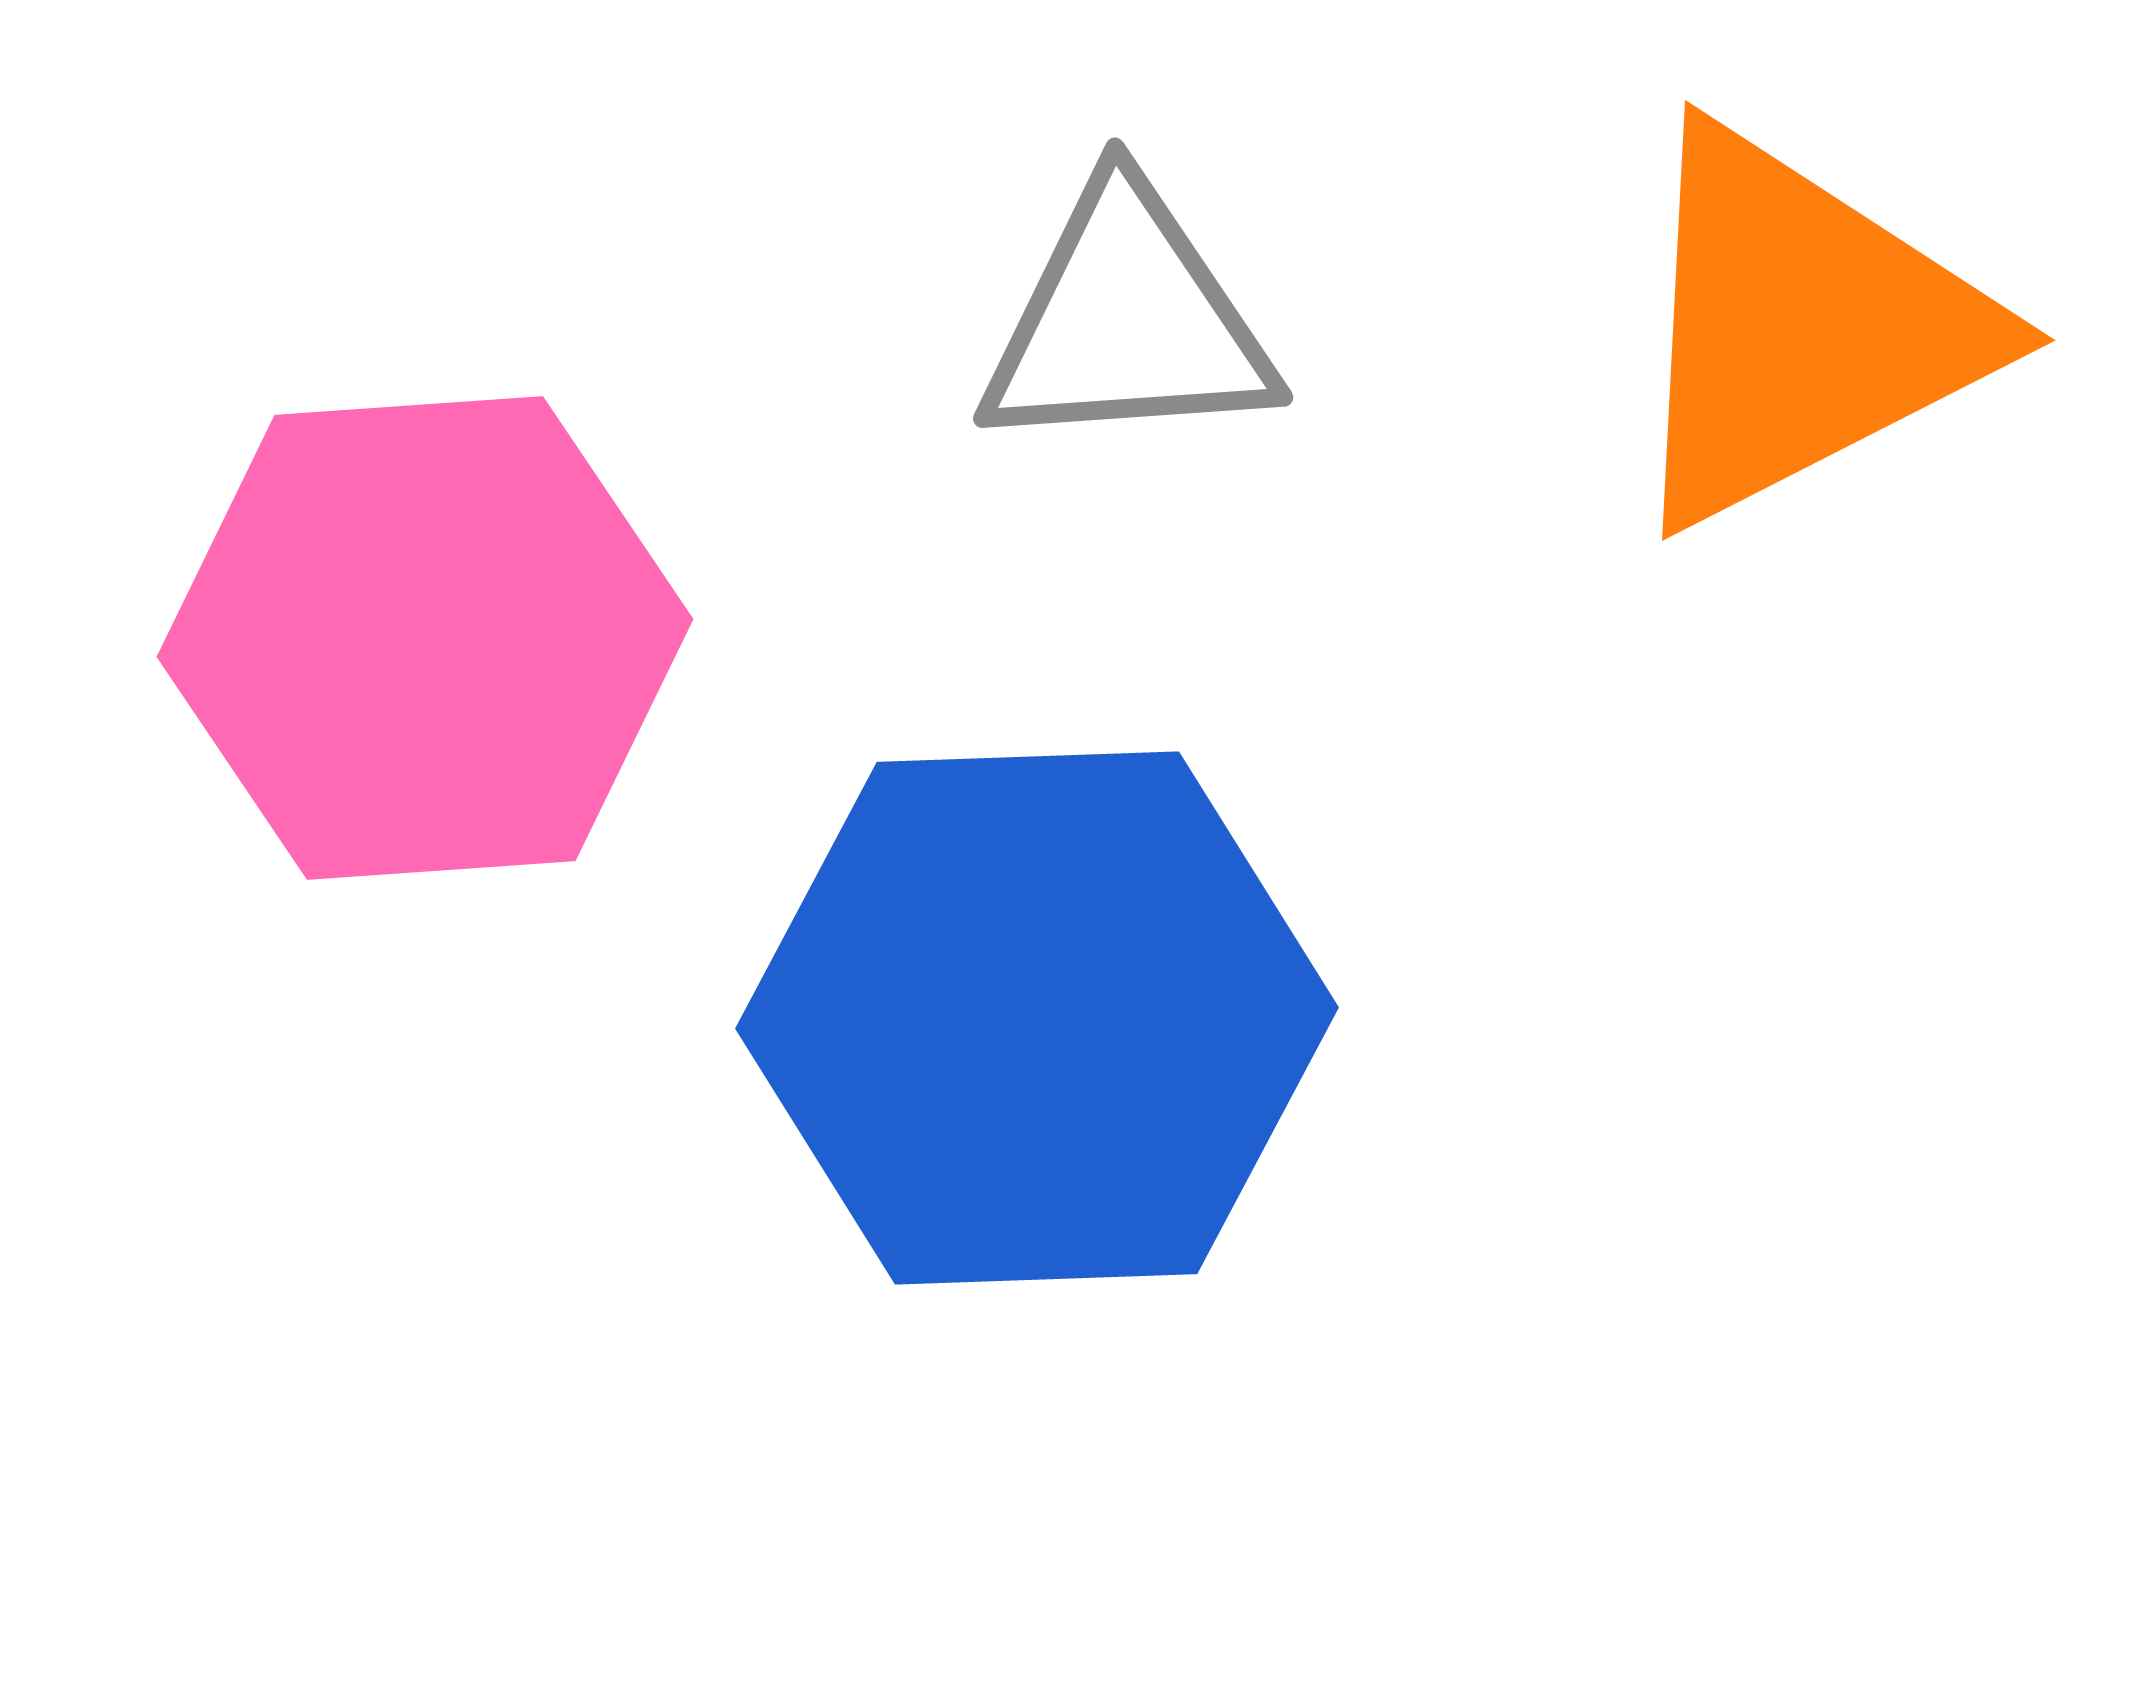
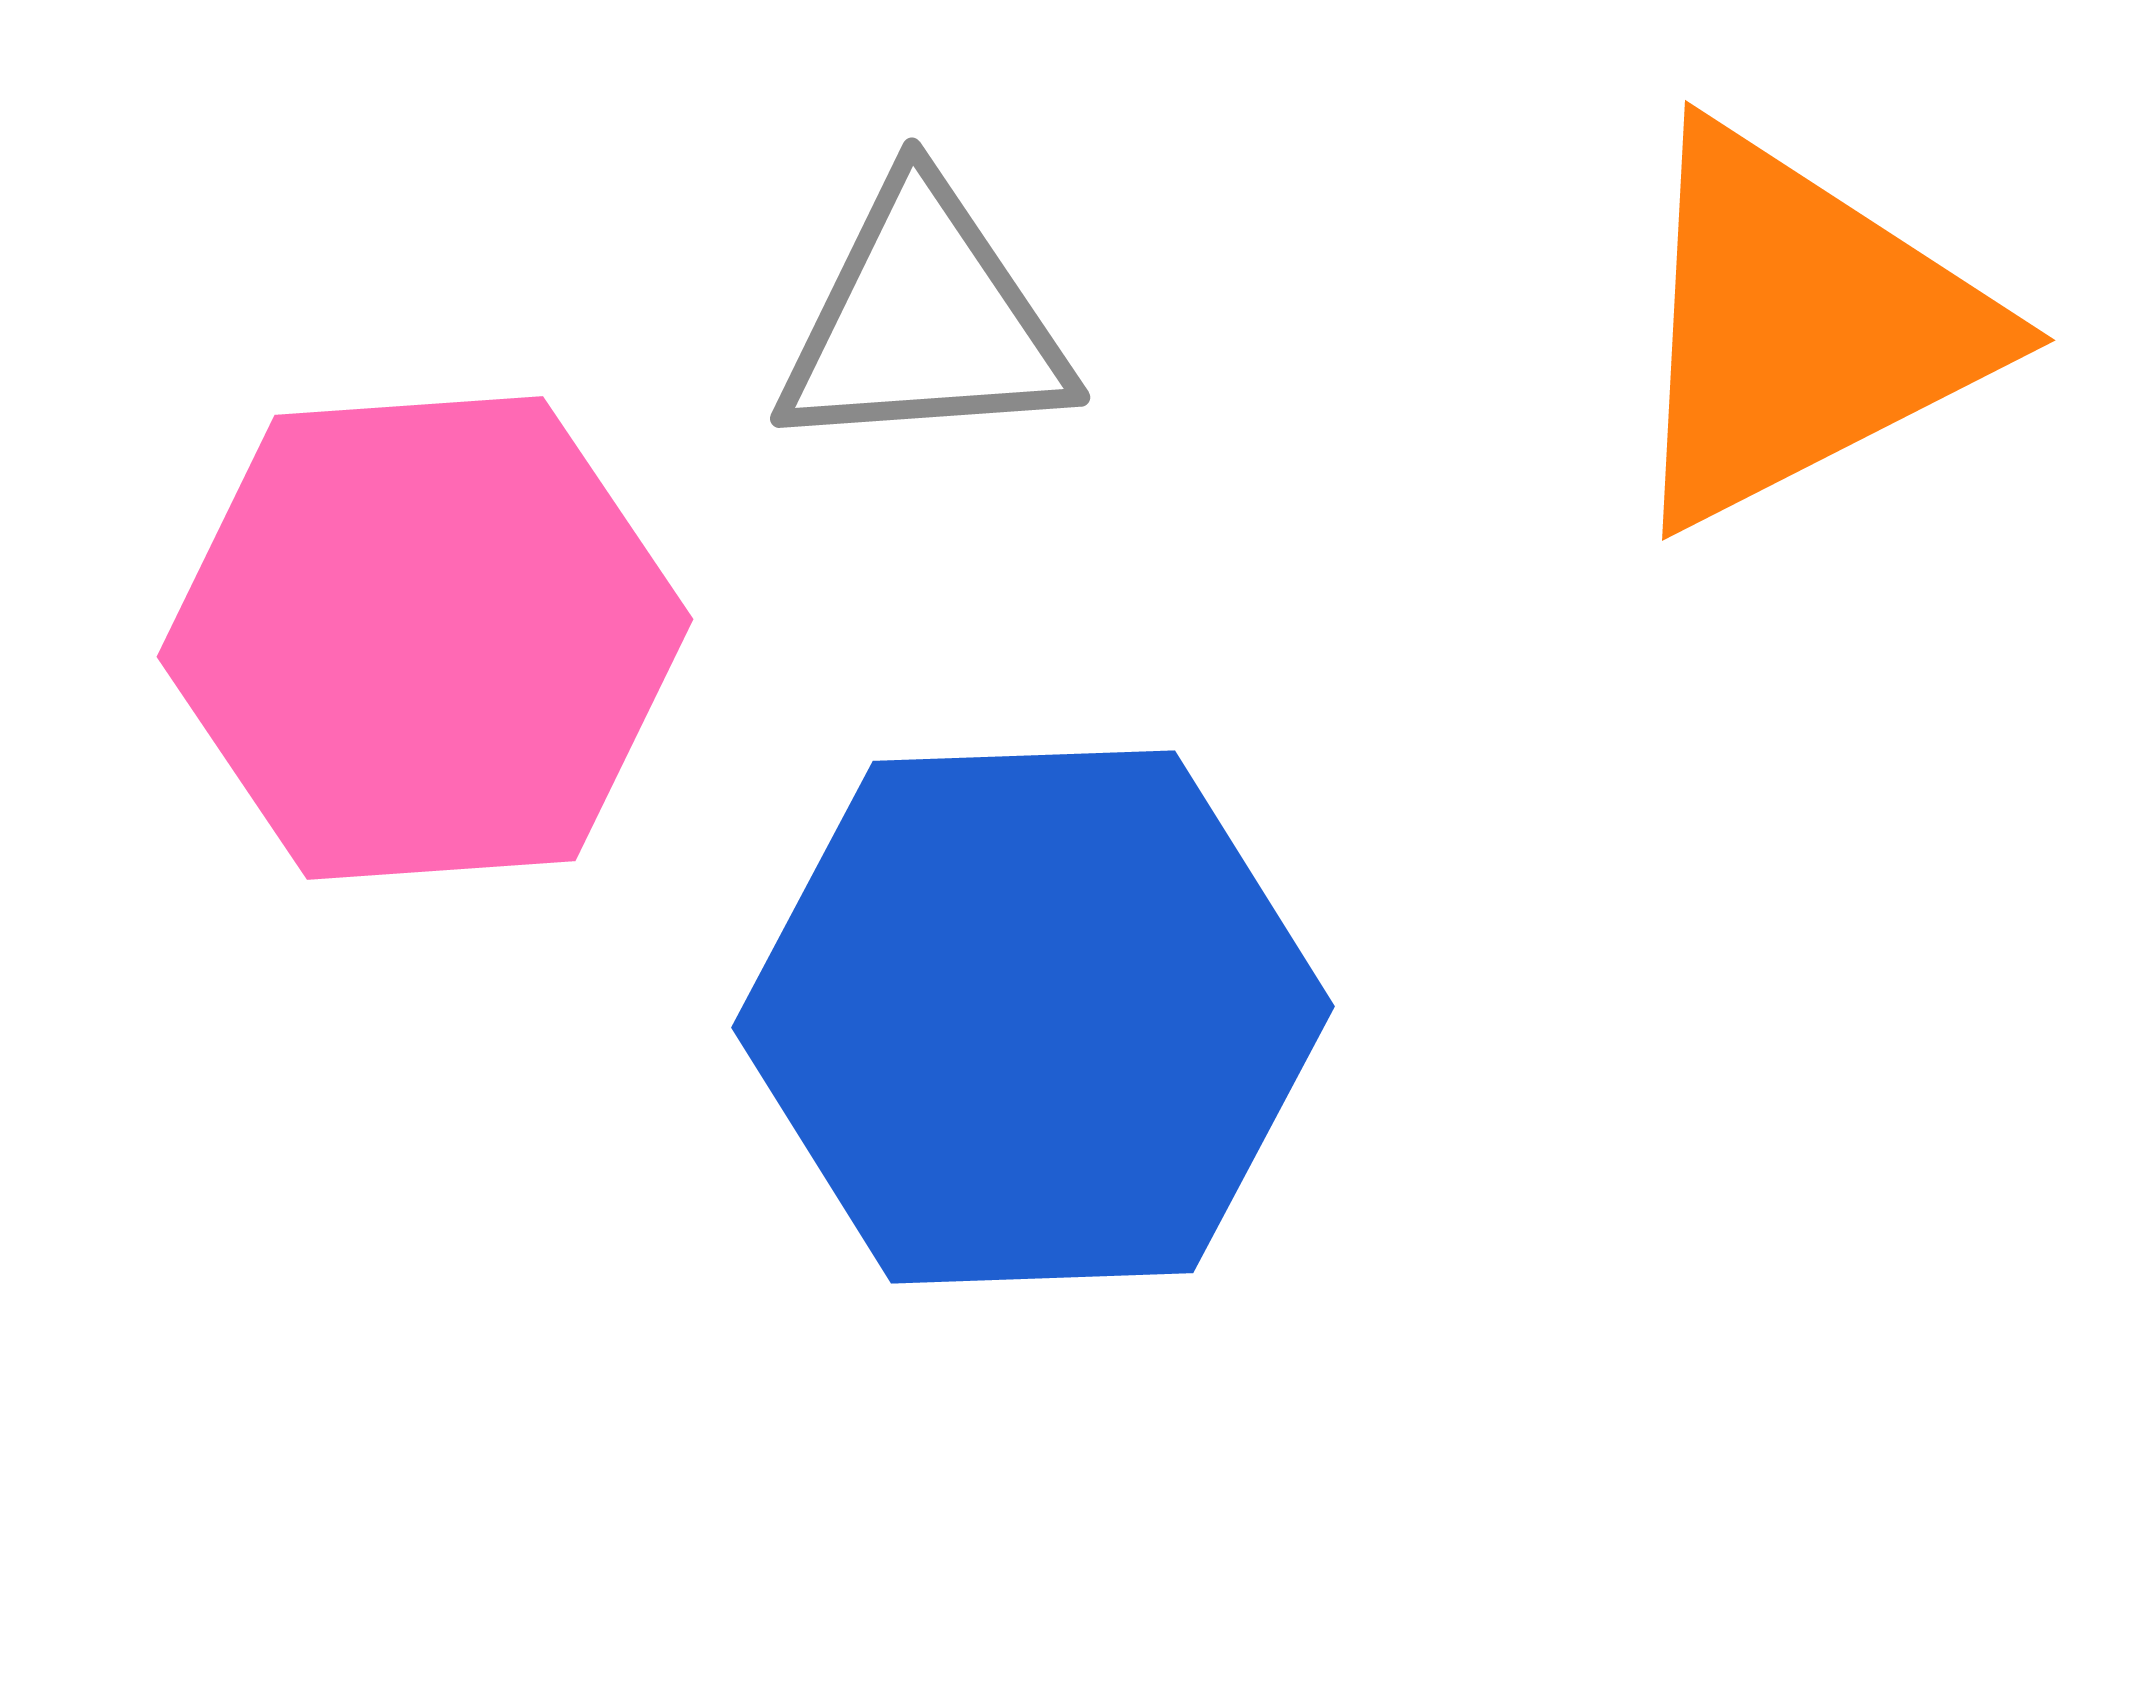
gray triangle: moved 203 px left
blue hexagon: moved 4 px left, 1 px up
